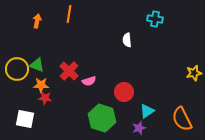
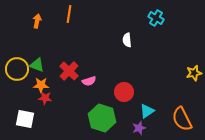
cyan cross: moved 1 px right, 1 px up; rotated 21 degrees clockwise
